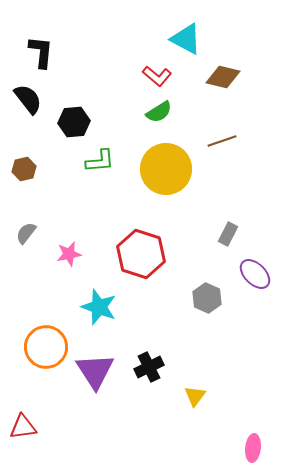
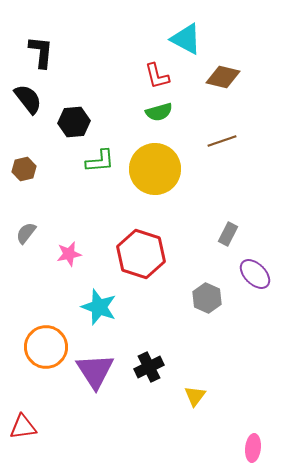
red L-shape: rotated 36 degrees clockwise
green semicircle: rotated 16 degrees clockwise
yellow circle: moved 11 px left
